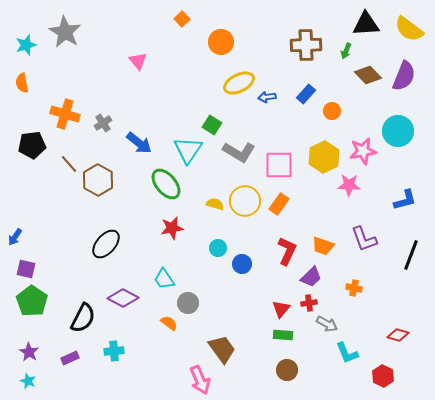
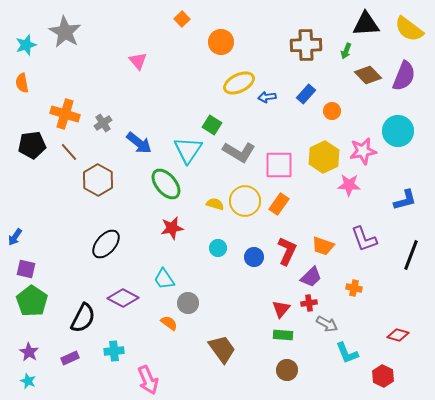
brown line at (69, 164): moved 12 px up
blue circle at (242, 264): moved 12 px right, 7 px up
pink arrow at (200, 380): moved 52 px left
